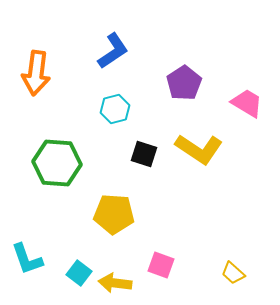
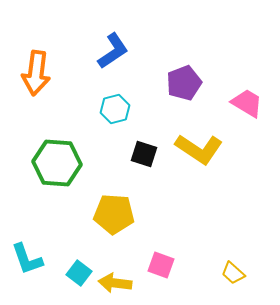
purple pentagon: rotated 12 degrees clockwise
